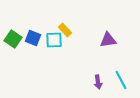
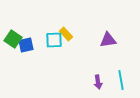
yellow rectangle: moved 1 px right, 4 px down
blue square: moved 7 px left, 7 px down; rotated 35 degrees counterclockwise
cyan line: rotated 18 degrees clockwise
